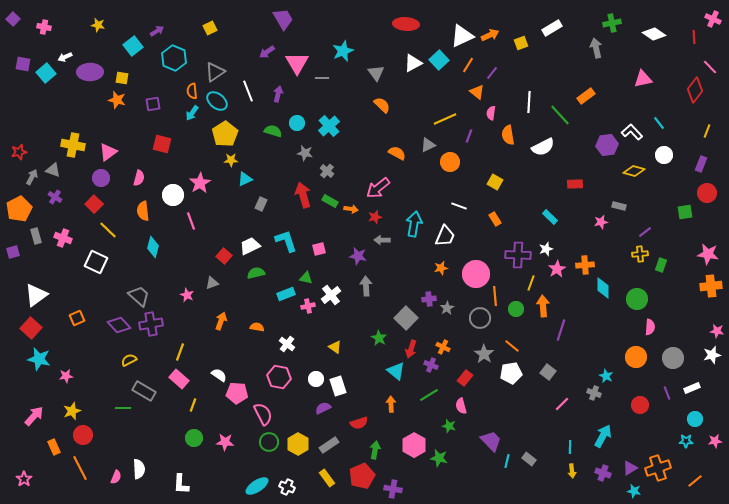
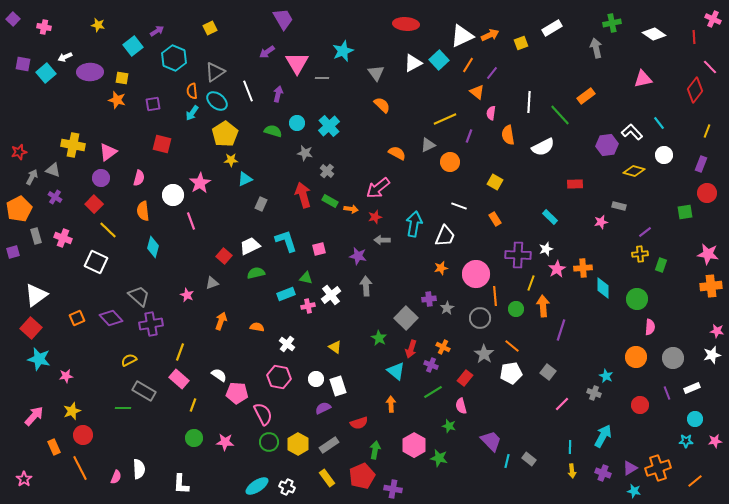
orange cross at (585, 265): moved 2 px left, 3 px down
purple diamond at (119, 325): moved 8 px left, 7 px up
green line at (429, 395): moved 4 px right, 3 px up
